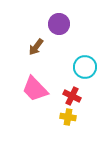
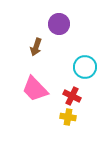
brown arrow: rotated 18 degrees counterclockwise
